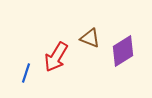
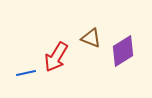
brown triangle: moved 1 px right
blue line: rotated 60 degrees clockwise
